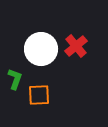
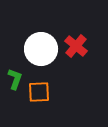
red cross: rotated 10 degrees counterclockwise
orange square: moved 3 px up
